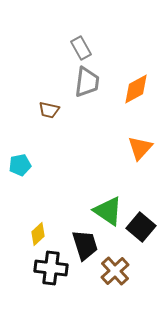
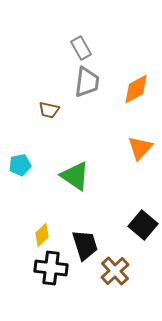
green triangle: moved 33 px left, 35 px up
black square: moved 2 px right, 2 px up
yellow diamond: moved 4 px right, 1 px down
